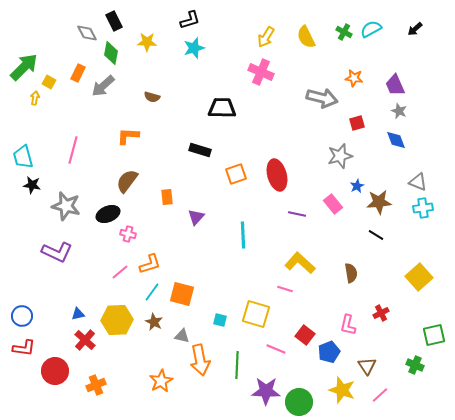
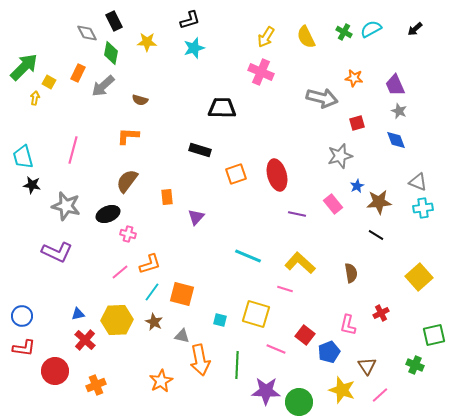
brown semicircle at (152, 97): moved 12 px left, 3 px down
cyan line at (243, 235): moved 5 px right, 21 px down; rotated 64 degrees counterclockwise
